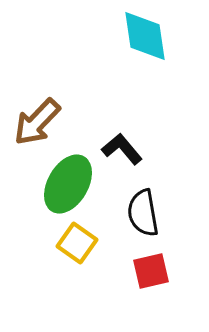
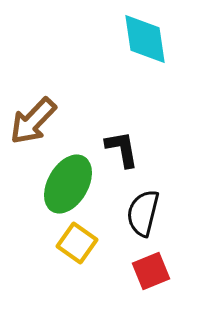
cyan diamond: moved 3 px down
brown arrow: moved 4 px left, 1 px up
black L-shape: rotated 30 degrees clockwise
black semicircle: rotated 24 degrees clockwise
red square: rotated 9 degrees counterclockwise
